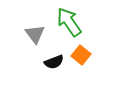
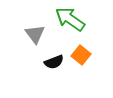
green arrow: moved 1 px right, 3 px up; rotated 20 degrees counterclockwise
